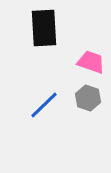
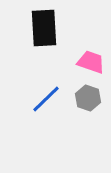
blue line: moved 2 px right, 6 px up
